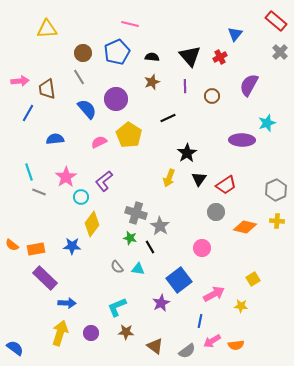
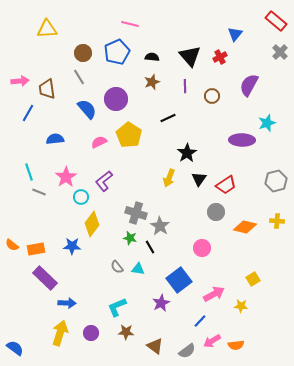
gray hexagon at (276, 190): moved 9 px up; rotated 10 degrees clockwise
blue line at (200, 321): rotated 32 degrees clockwise
